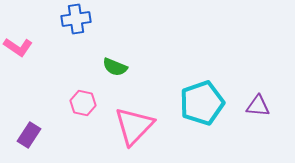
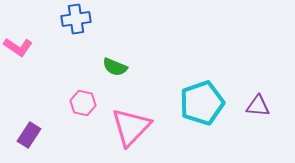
pink triangle: moved 3 px left, 1 px down
